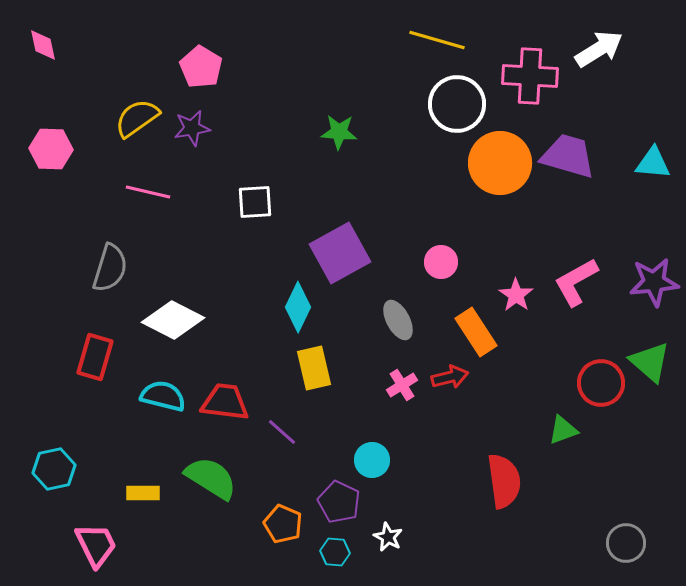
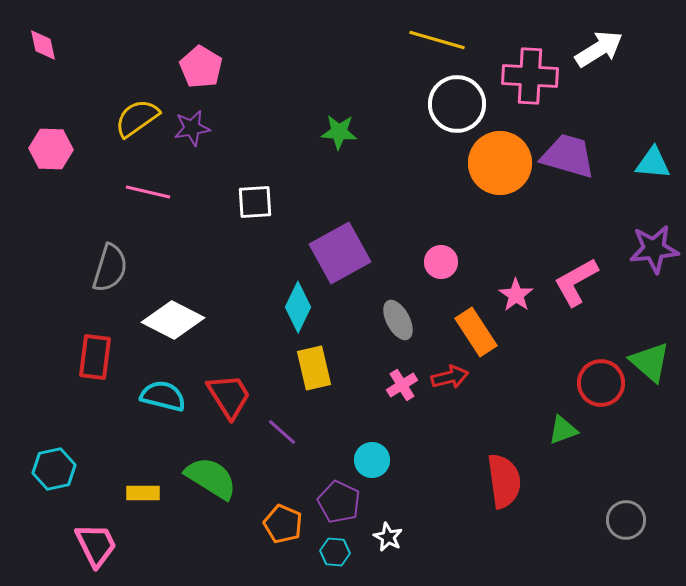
purple star at (654, 282): moved 33 px up
red rectangle at (95, 357): rotated 9 degrees counterclockwise
red trapezoid at (225, 402): moved 4 px right, 6 px up; rotated 51 degrees clockwise
gray circle at (626, 543): moved 23 px up
